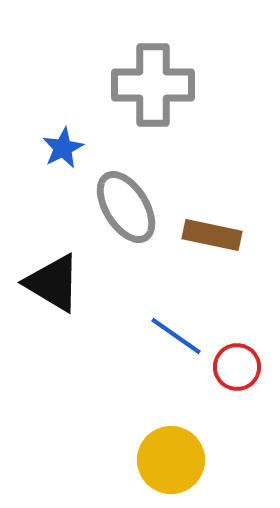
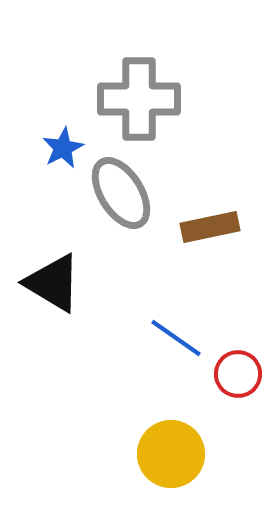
gray cross: moved 14 px left, 14 px down
gray ellipse: moved 5 px left, 14 px up
brown rectangle: moved 2 px left, 8 px up; rotated 24 degrees counterclockwise
blue line: moved 2 px down
red circle: moved 1 px right, 7 px down
yellow circle: moved 6 px up
